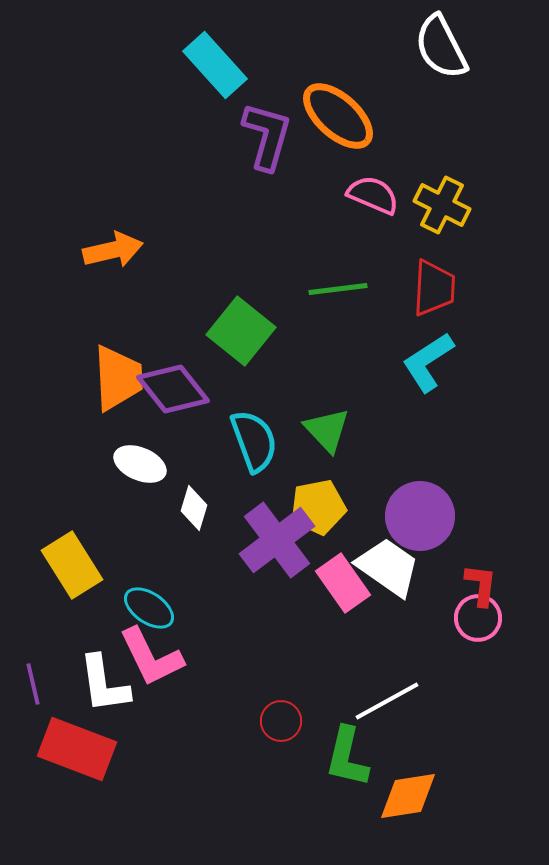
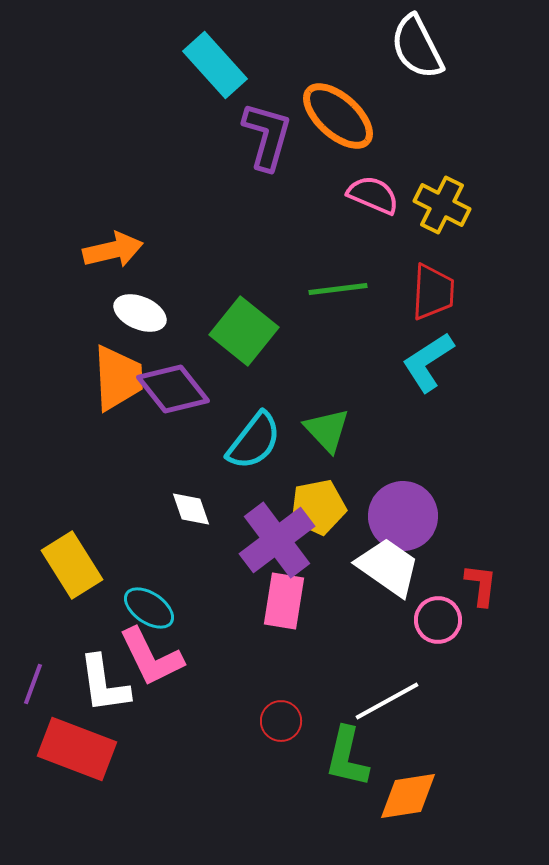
white semicircle: moved 24 px left
red trapezoid: moved 1 px left, 4 px down
green square: moved 3 px right
cyan semicircle: rotated 58 degrees clockwise
white ellipse: moved 151 px up
white diamond: moved 3 px left, 1 px down; rotated 36 degrees counterclockwise
purple circle: moved 17 px left
pink rectangle: moved 59 px left, 18 px down; rotated 44 degrees clockwise
pink circle: moved 40 px left, 2 px down
purple line: rotated 33 degrees clockwise
